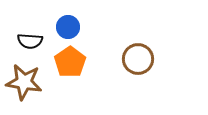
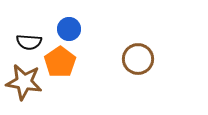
blue circle: moved 1 px right, 2 px down
black semicircle: moved 1 px left, 1 px down
orange pentagon: moved 10 px left
